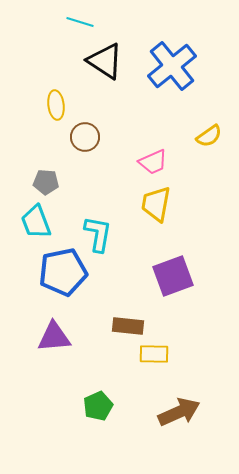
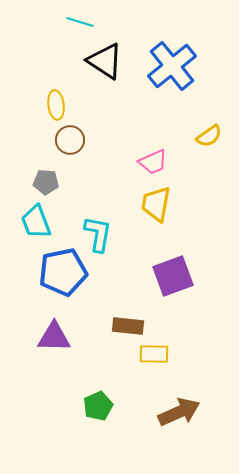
brown circle: moved 15 px left, 3 px down
purple triangle: rotated 6 degrees clockwise
